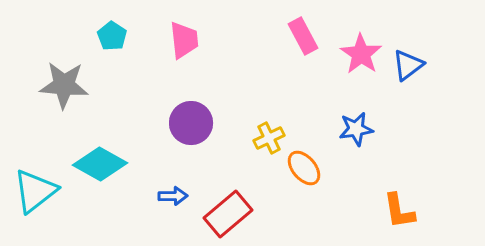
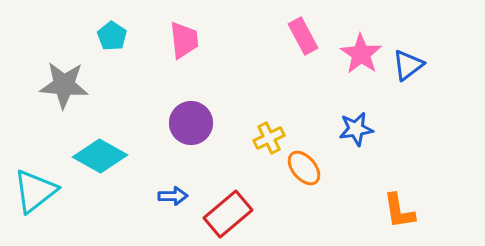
cyan diamond: moved 8 px up
